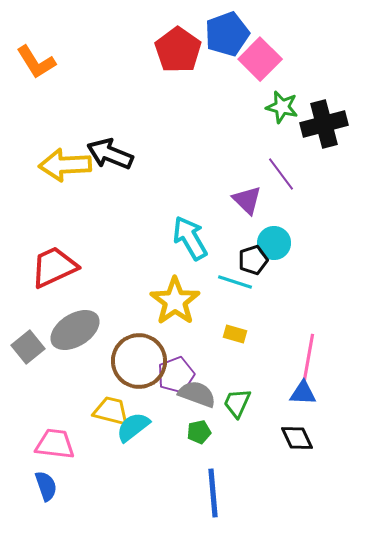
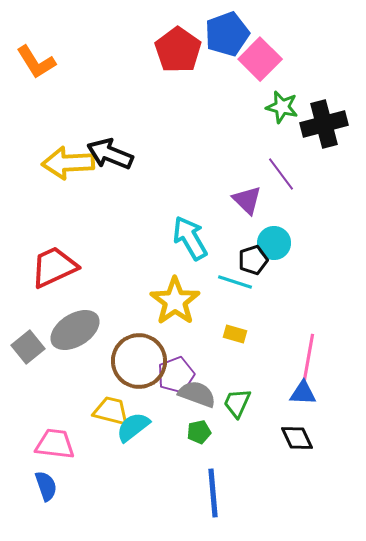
yellow arrow: moved 3 px right, 2 px up
